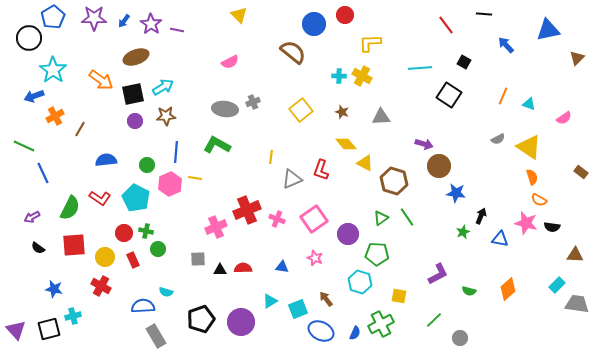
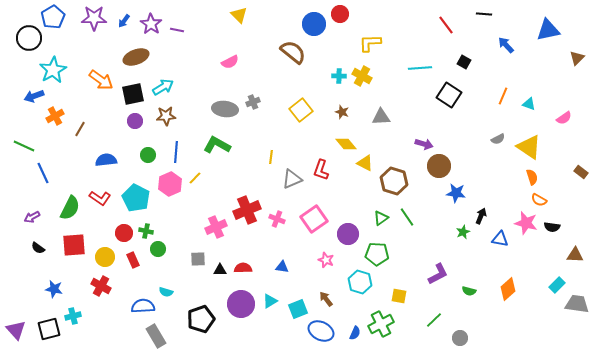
red circle at (345, 15): moved 5 px left, 1 px up
cyan star at (53, 70): rotated 8 degrees clockwise
green circle at (147, 165): moved 1 px right, 10 px up
yellow line at (195, 178): rotated 56 degrees counterclockwise
pink star at (315, 258): moved 11 px right, 2 px down
purple circle at (241, 322): moved 18 px up
